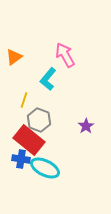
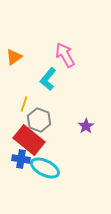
yellow line: moved 4 px down
